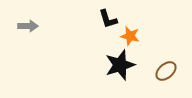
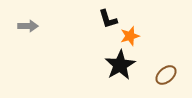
orange star: rotated 30 degrees counterclockwise
black star: rotated 12 degrees counterclockwise
brown ellipse: moved 4 px down
